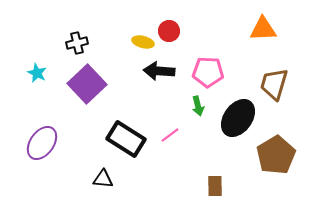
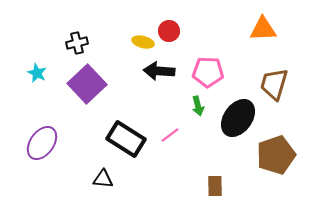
brown pentagon: rotated 12 degrees clockwise
